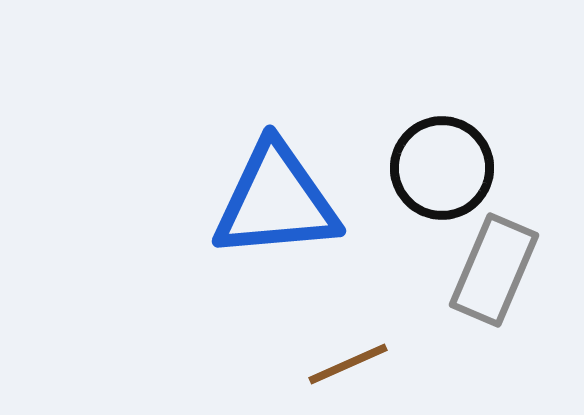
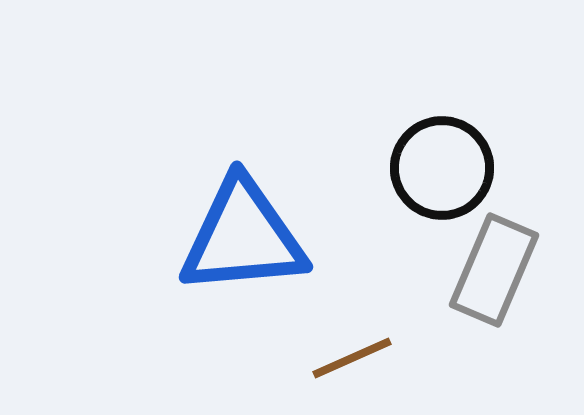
blue triangle: moved 33 px left, 36 px down
brown line: moved 4 px right, 6 px up
